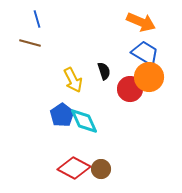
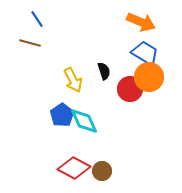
blue line: rotated 18 degrees counterclockwise
brown circle: moved 1 px right, 2 px down
